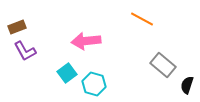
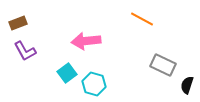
brown rectangle: moved 1 px right, 4 px up
gray rectangle: rotated 15 degrees counterclockwise
